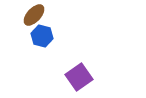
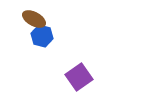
brown ellipse: moved 4 px down; rotated 75 degrees clockwise
